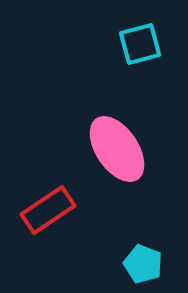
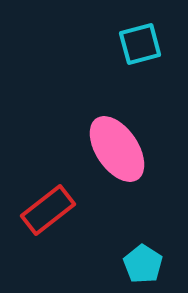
red rectangle: rotated 4 degrees counterclockwise
cyan pentagon: rotated 12 degrees clockwise
